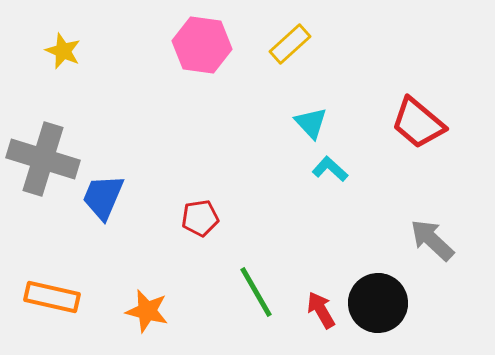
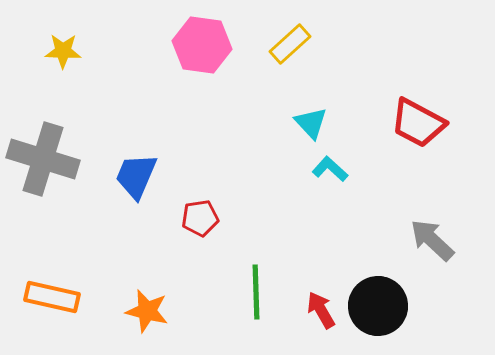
yellow star: rotated 21 degrees counterclockwise
red trapezoid: rotated 12 degrees counterclockwise
blue trapezoid: moved 33 px right, 21 px up
green line: rotated 28 degrees clockwise
black circle: moved 3 px down
